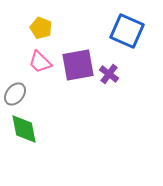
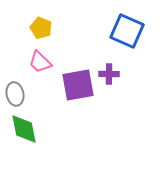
purple square: moved 20 px down
purple cross: rotated 36 degrees counterclockwise
gray ellipse: rotated 50 degrees counterclockwise
